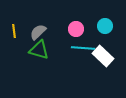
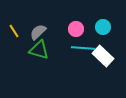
cyan circle: moved 2 px left, 1 px down
yellow line: rotated 24 degrees counterclockwise
